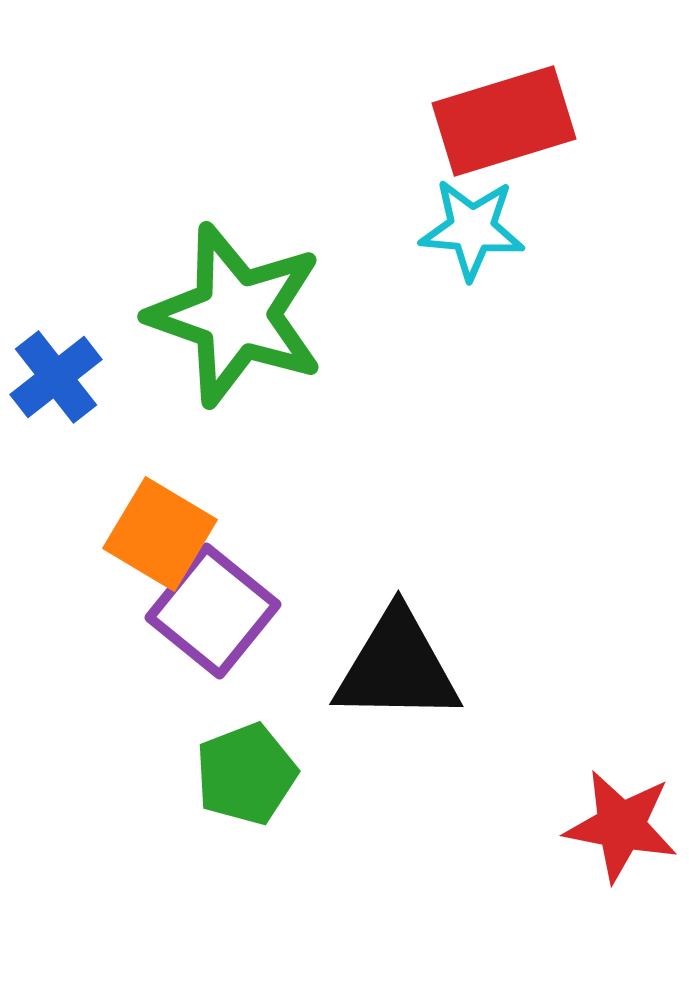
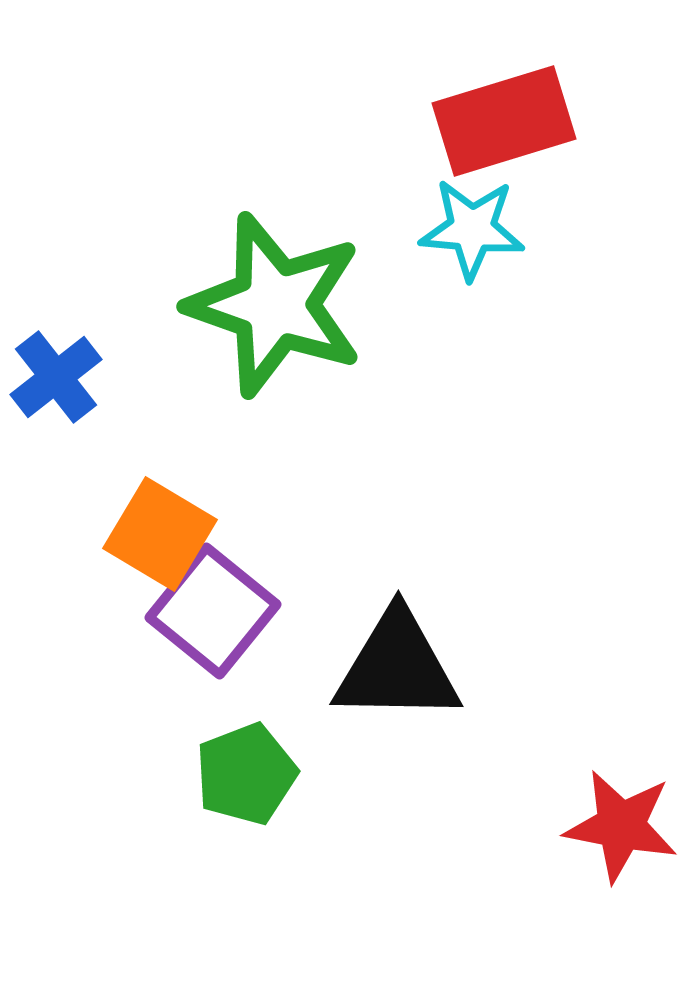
green star: moved 39 px right, 10 px up
